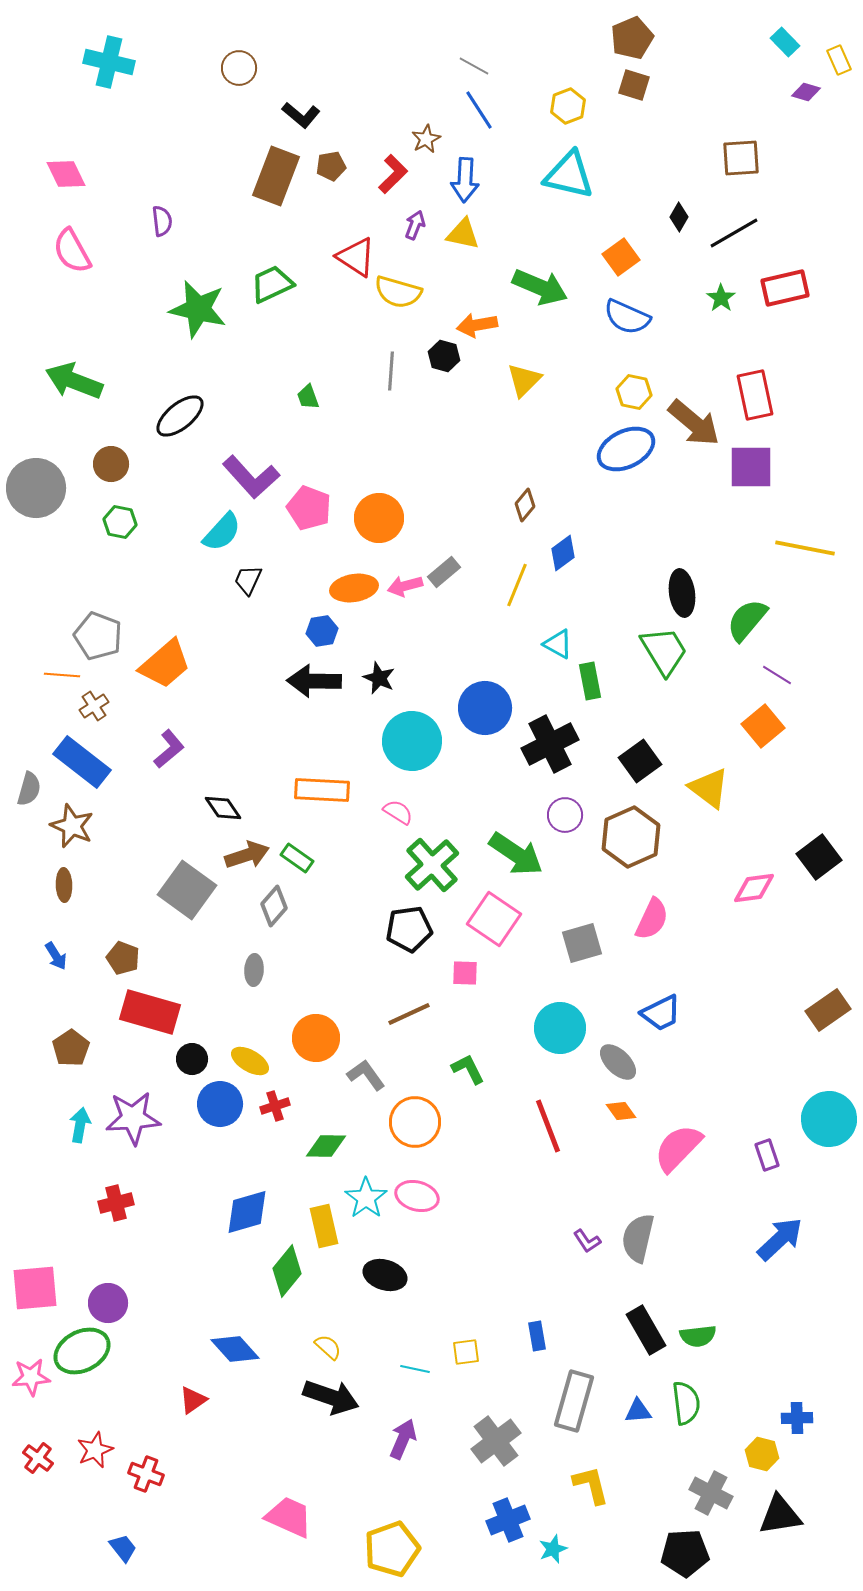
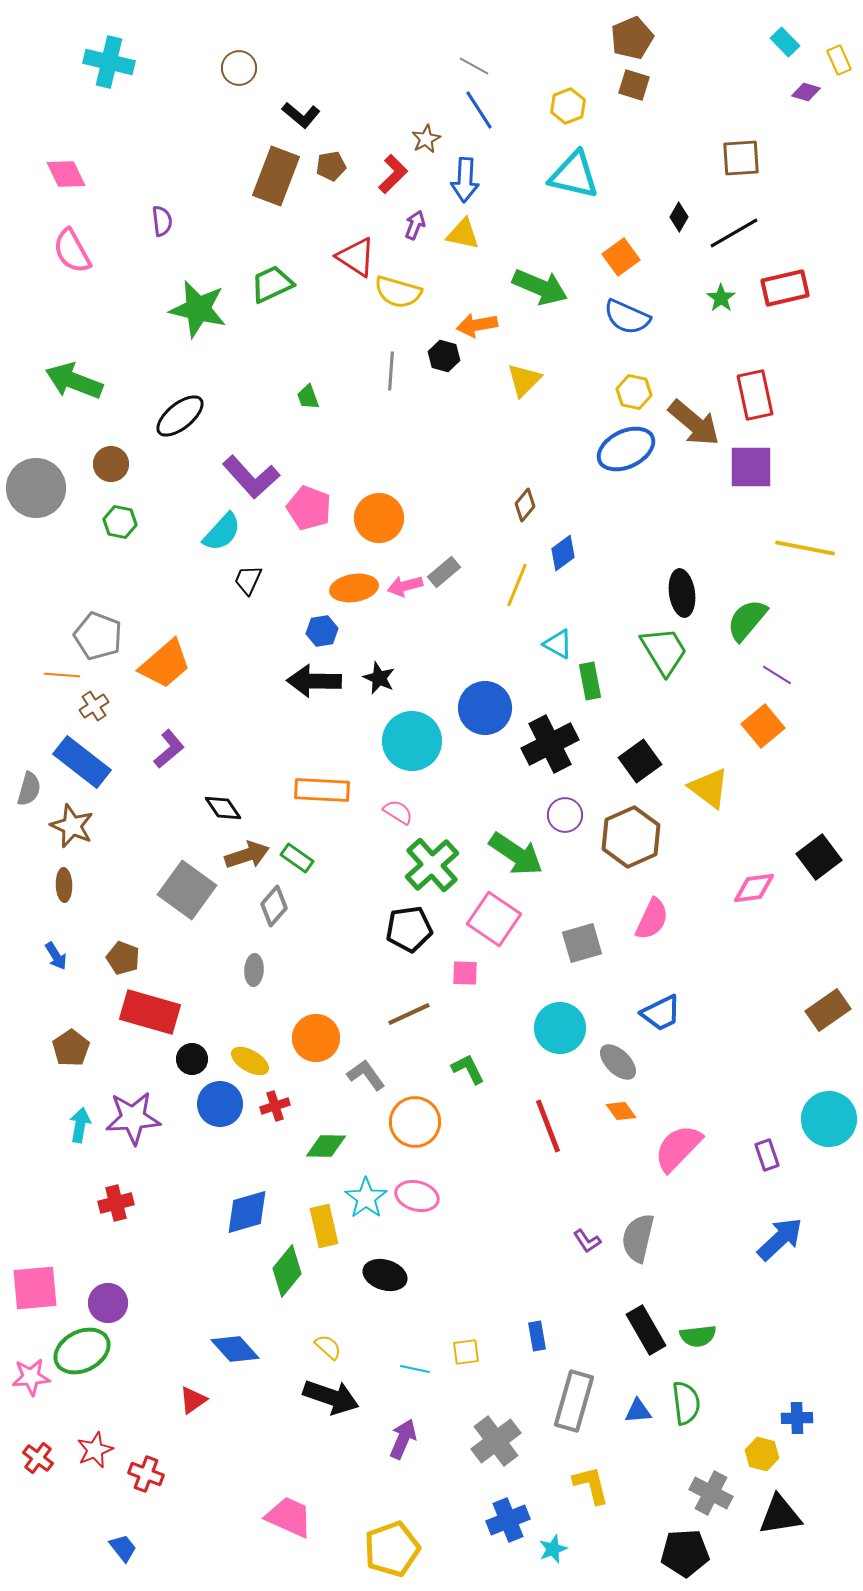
cyan triangle at (569, 175): moved 5 px right
